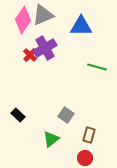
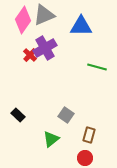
gray triangle: moved 1 px right
